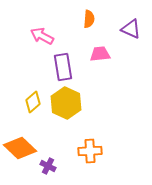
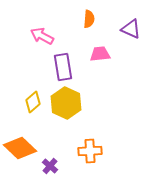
purple cross: moved 2 px right; rotated 14 degrees clockwise
